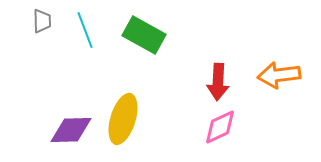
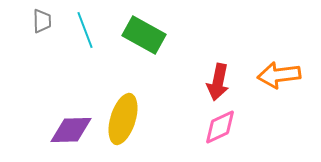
red arrow: rotated 9 degrees clockwise
